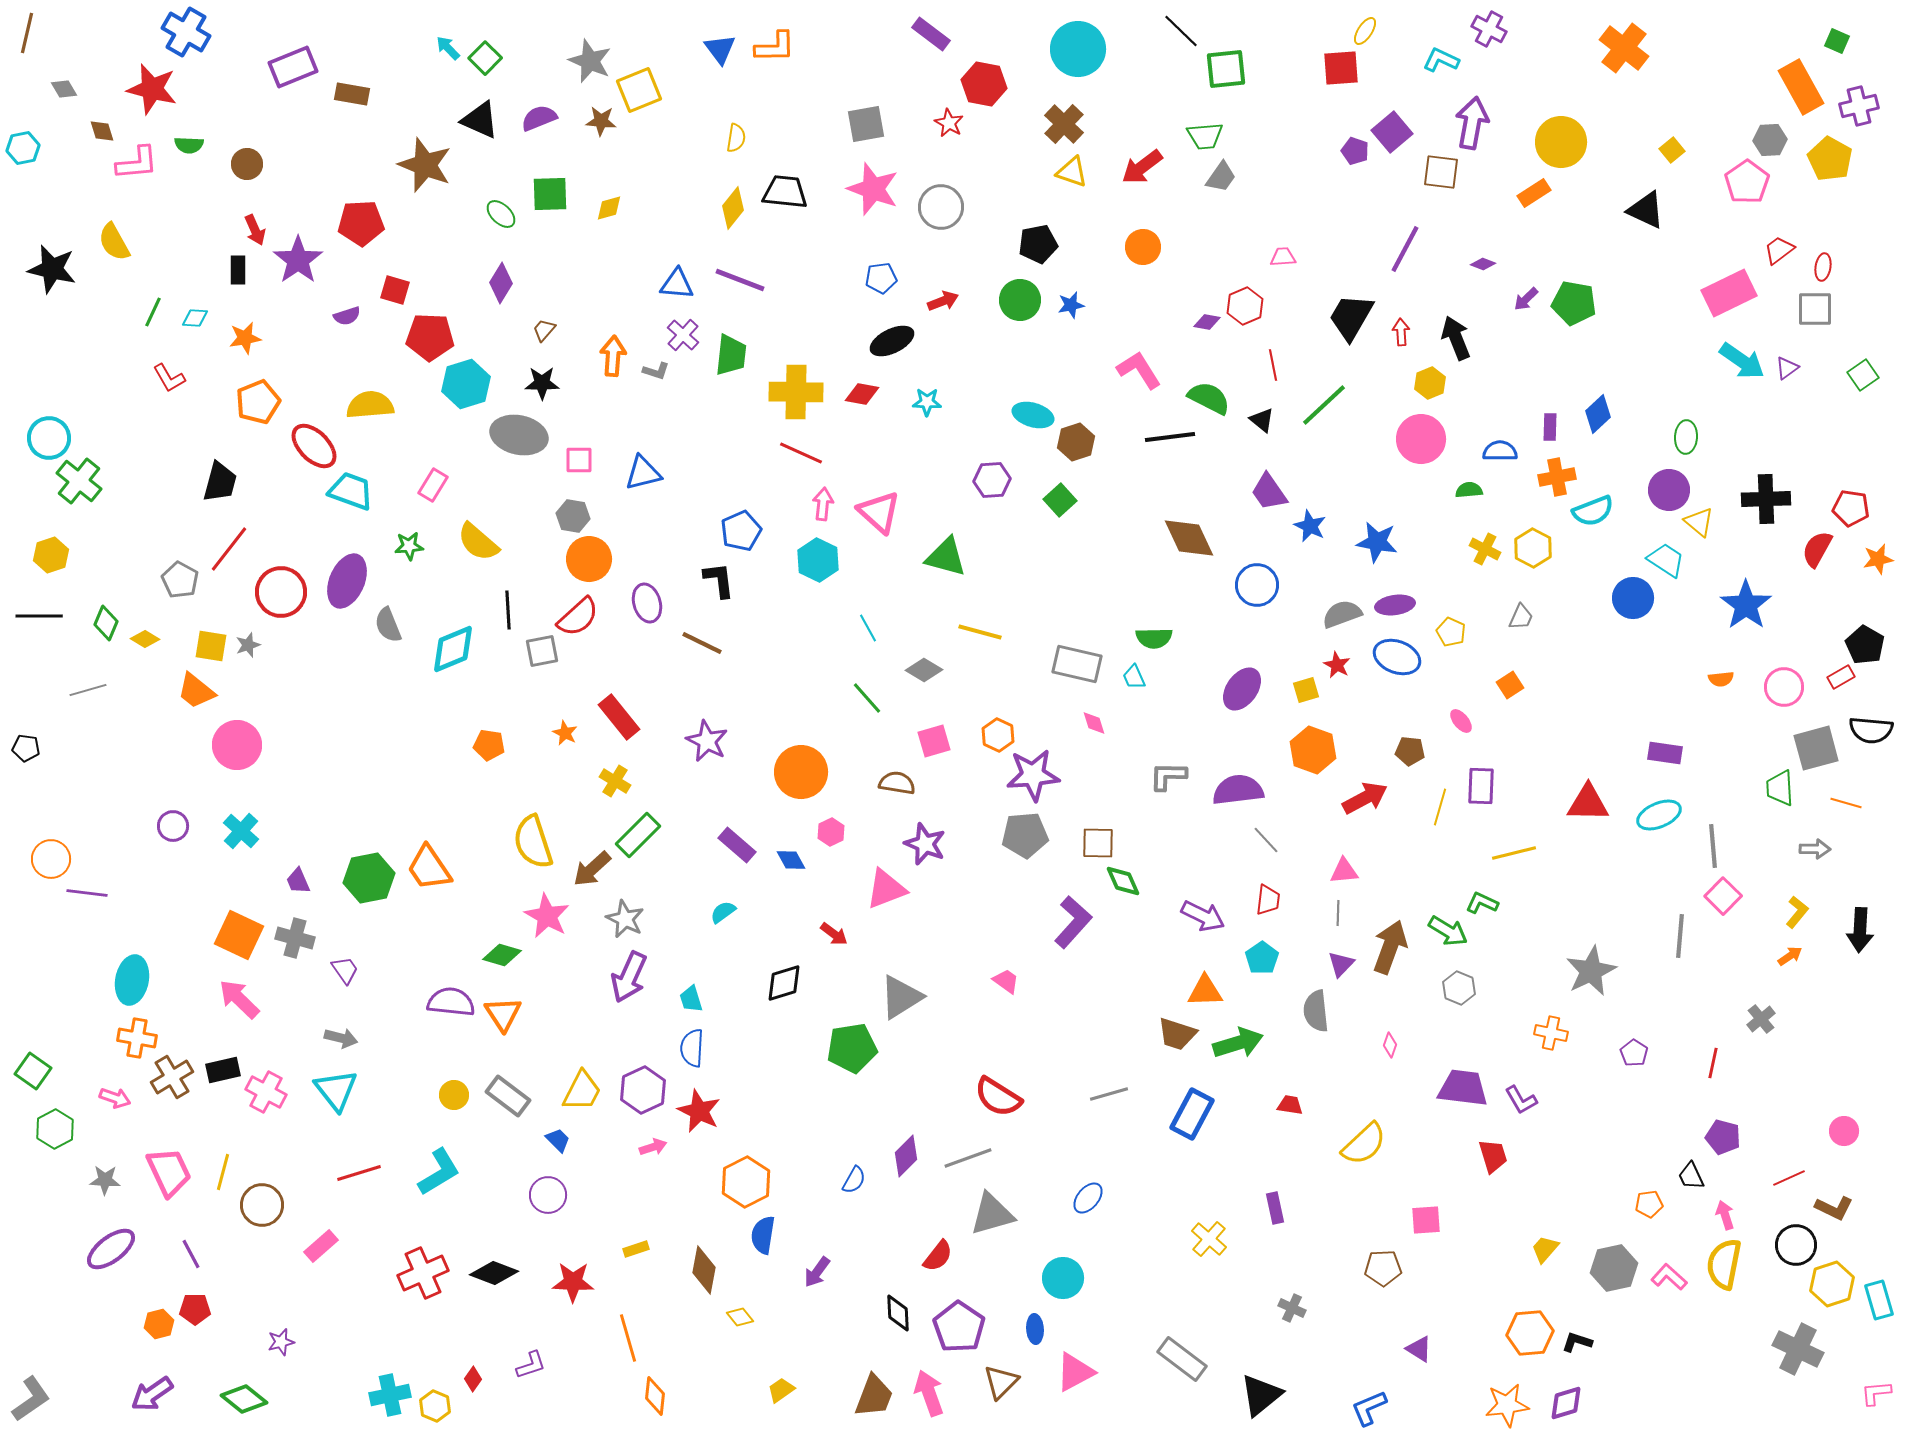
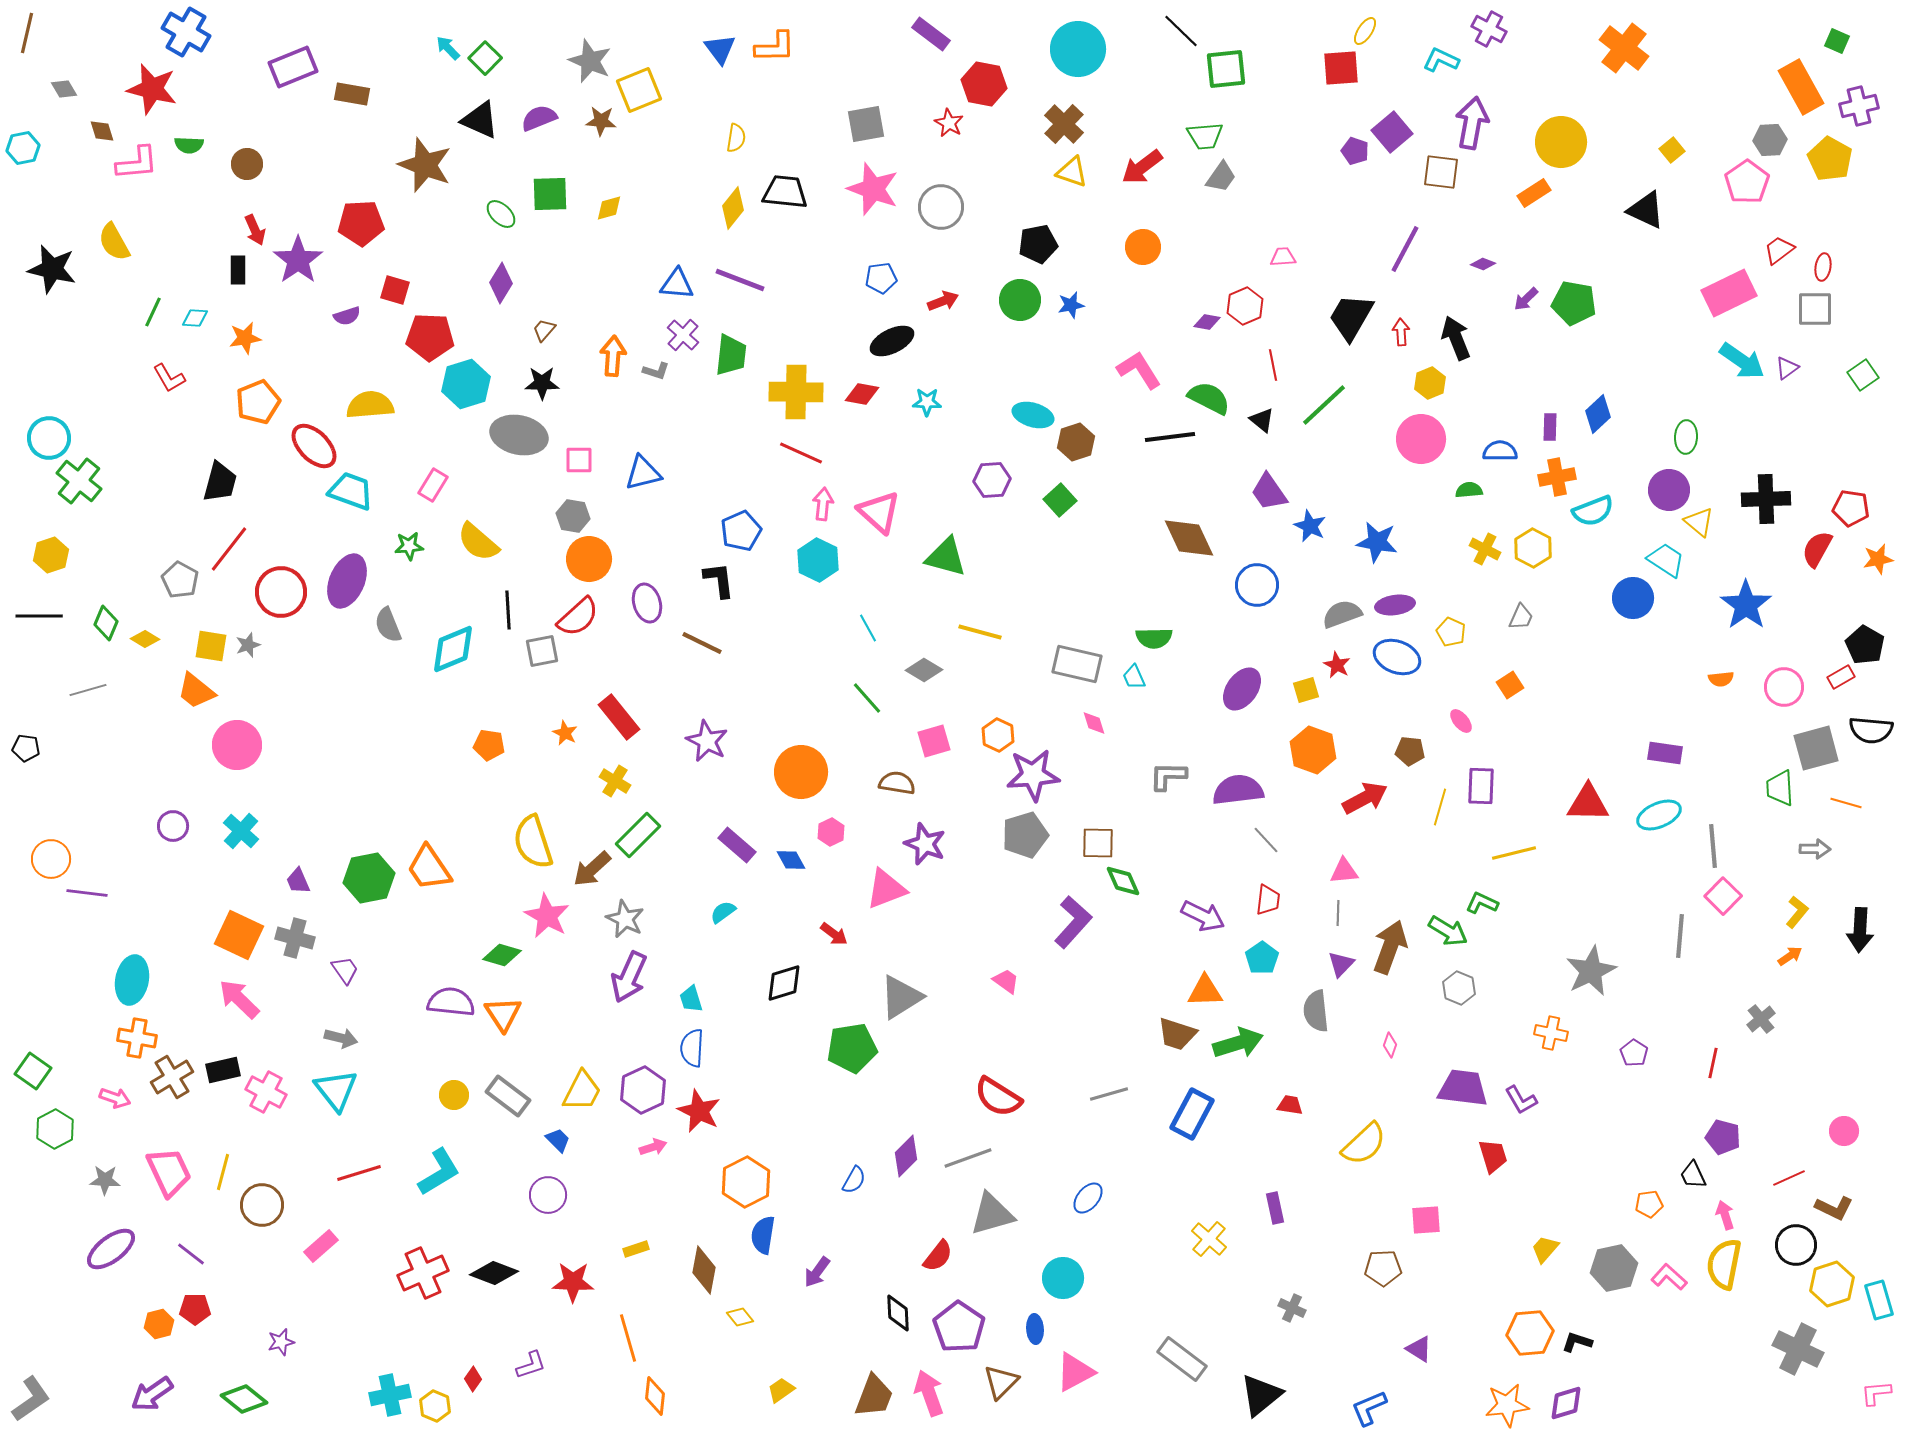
gray pentagon at (1025, 835): rotated 12 degrees counterclockwise
black trapezoid at (1691, 1176): moved 2 px right, 1 px up
purple line at (191, 1254): rotated 24 degrees counterclockwise
